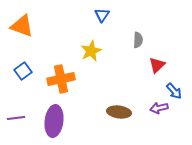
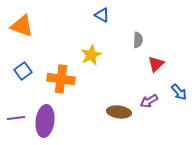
blue triangle: rotated 35 degrees counterclockwise
yellow star: moved 4 px down
red triangle: moved 1 px left, 1 px up
orange cross: rotated 20 degrees clockwise
blue arrow: moved 5 px right, 1 px down
purple arrow: moved 10 px left, 7 px up; rotated 18 degrees counterclockwise
purple ellipse: moved 9 px left
